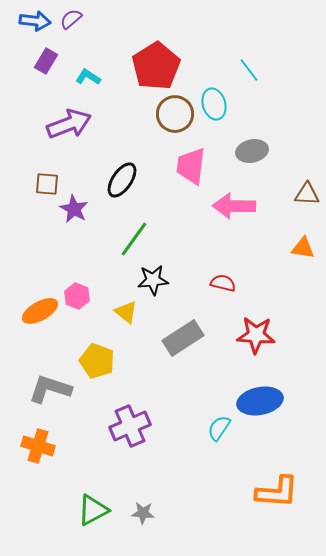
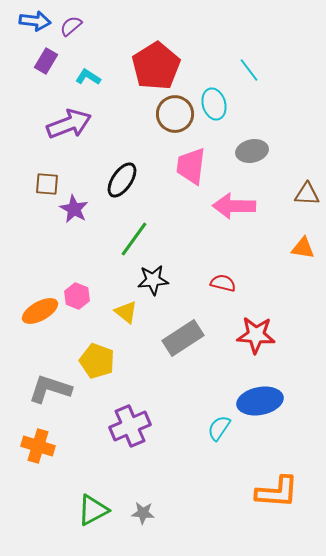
purple semicircle: moved 7 px down
